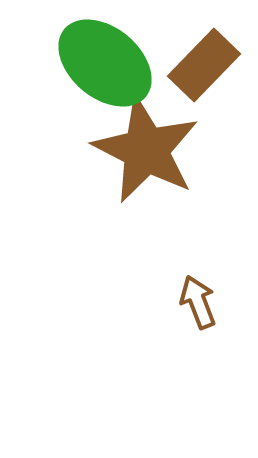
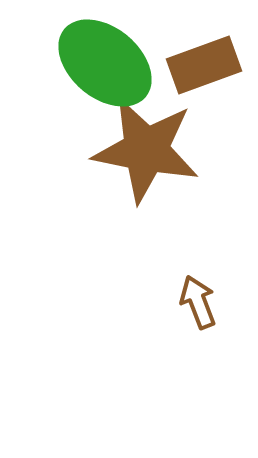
brown rectangle: rotated 26 degrees clockwise
brown star: rotated 16 degrees counterclockwise
